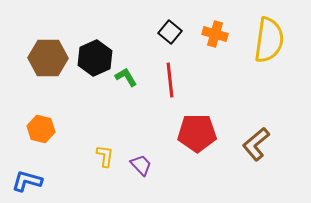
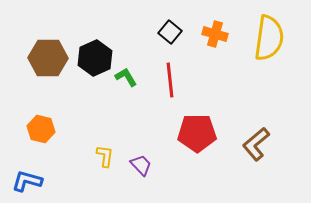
yellow semicircle: moved 2 px up
